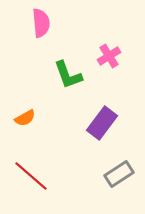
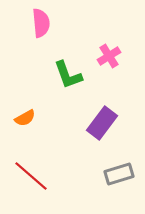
gray rectangle: rotated 16 degrees clockwise
